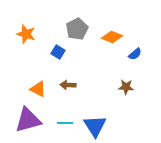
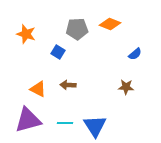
gray pentagon: rotated 25 degrees clockwise
orange diamond: moved 2 px left, 13 px up
